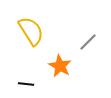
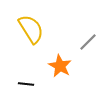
yellow semicircle: moved 2 px up
